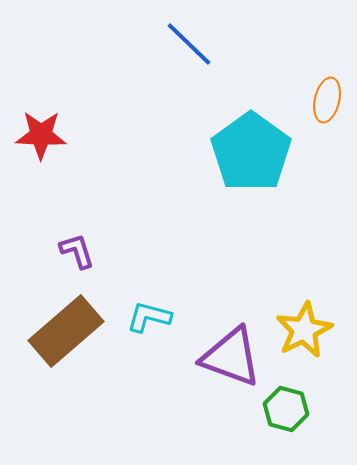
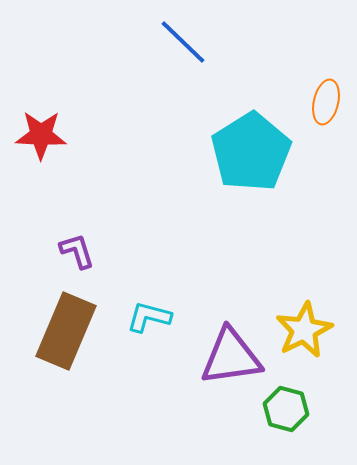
blue line: moved 6 px left, 2 px up
orange ellipse: moved 1 px left, 2 px down
cyan pentagon: rotated 4 degrees clockwise
brown rectangle: rotated 26 degrees counterclockwise
purple triangle: rotated 28 degrees counterclockwise
